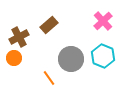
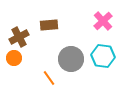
brown rectangle: rotated 36 degrees clockwise
cyan hexagon: rotated 15 degrees counterclockwise
